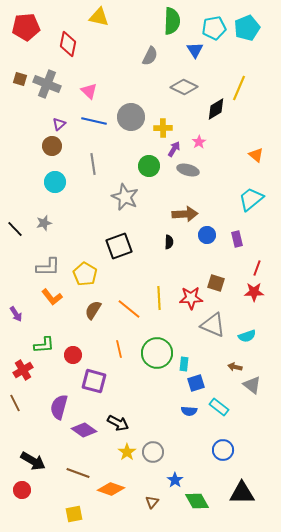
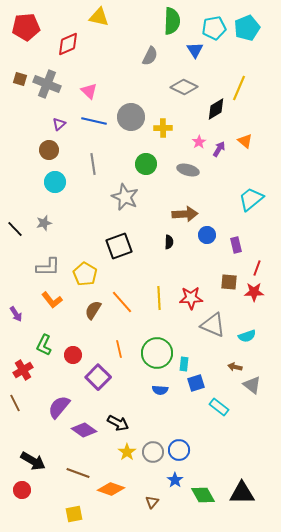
red diamond at (68, 44): rotated 55 degrees clockwise
brown circle at (52, 146): moved 3 px left, 4 px down
purple arrow at (174, 149): moved 45 px right
orange triangle at (256, 155): moved 11 px left, 14 px up
green circle at (149, 166): moved 3 px left, 2 px up
purple rectangle at (237, 239): moved 1 px left, 6 px down
brown square at (216, 283): moved 13 px right, 1 px up; rotated 12 degrees counterclockwise
orange L-shape at (52, 297): moved 3 px down
orange line at (129, 309): moved 7 px left, 7 px up; rotated 10 degrees clockwise
green L-shape at (44, 345): rotated 120 degrees clockwise
purple square at (94, 381): moved 4 px right, 4 px up; rotated 30 degrees clockwise
purple semicircle at (59, 407): rotated 25 degrees clockwise
blue semicircle at (189, 411): moved 29 px left, 21 px up
blue circle at (223, 450): moved 44 px left
green diamond at (197, 501): moved 6 px right, 6 px up
